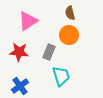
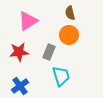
red star: rotated 12 degrees counterclockwise
